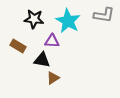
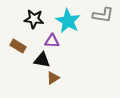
gray L-shape: moved 1 px left
